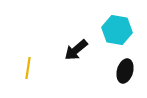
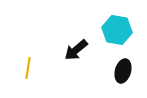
black ellipse: moved 2 px left
